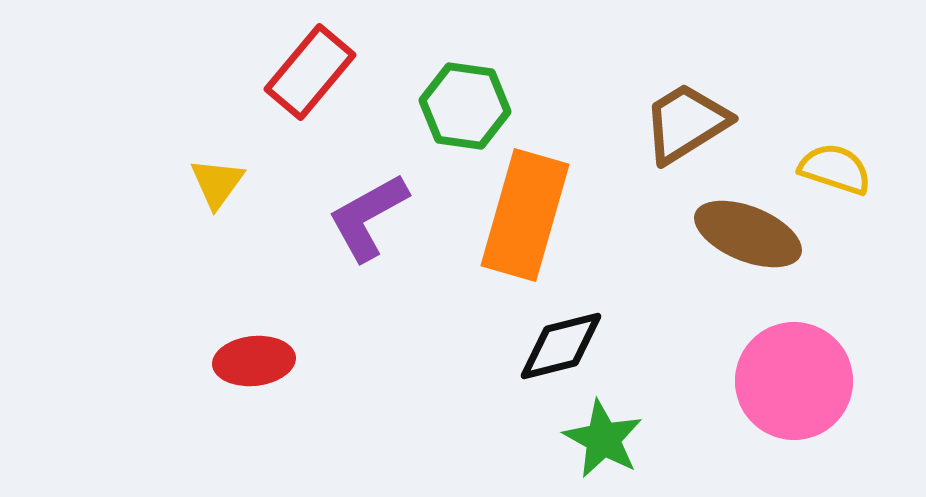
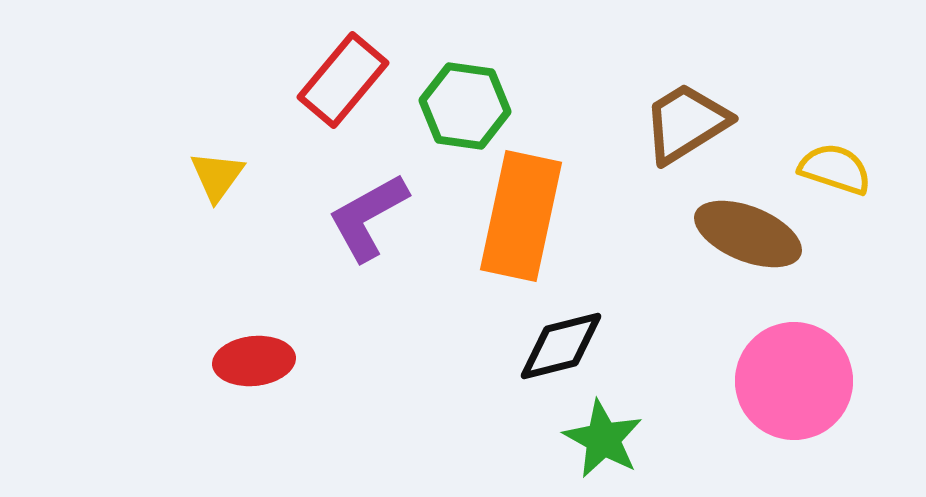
red rectangle: moved 33 px right, 8 px down
yellow triangle: moved 7 px up
orange rectangle: moved 4 px left, 1 px down; rotated 4 degrees counterclockwise
